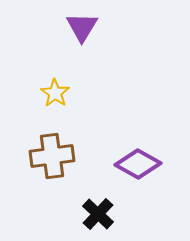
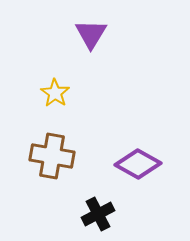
purple triangle: moved 9 px right, 7 px down
brown cross: rotated 18 degrees clockwise
black cross: rotated 20 degrees clockwise
